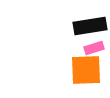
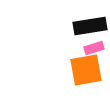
orange square: rotated 8 degrees counterclockwise
